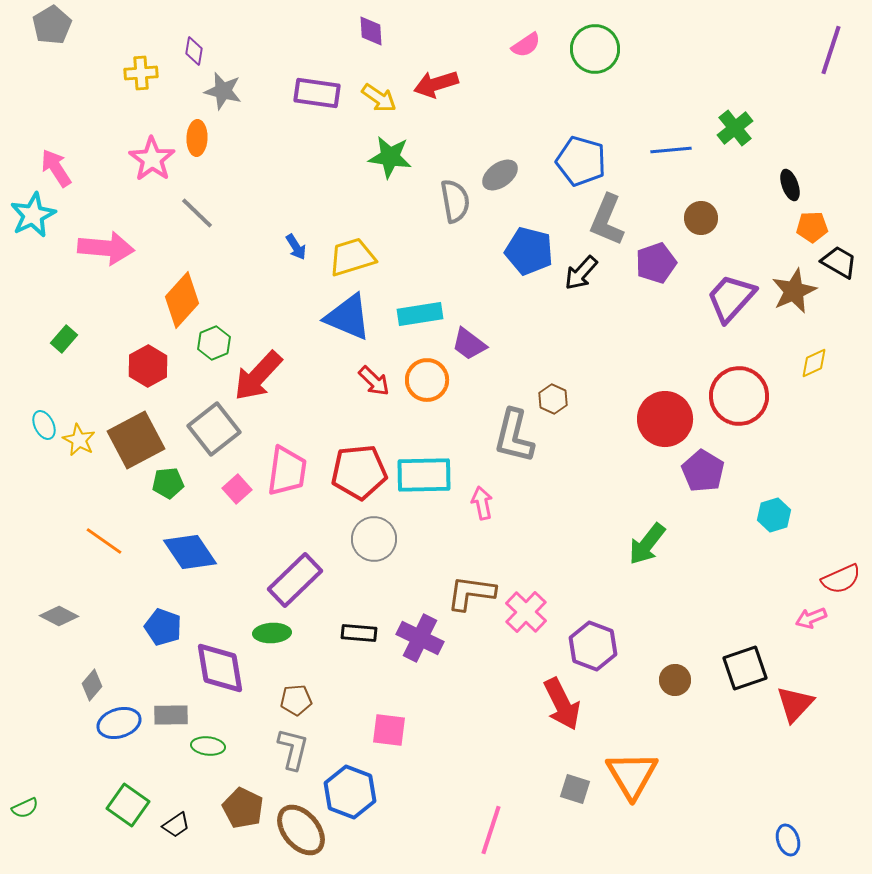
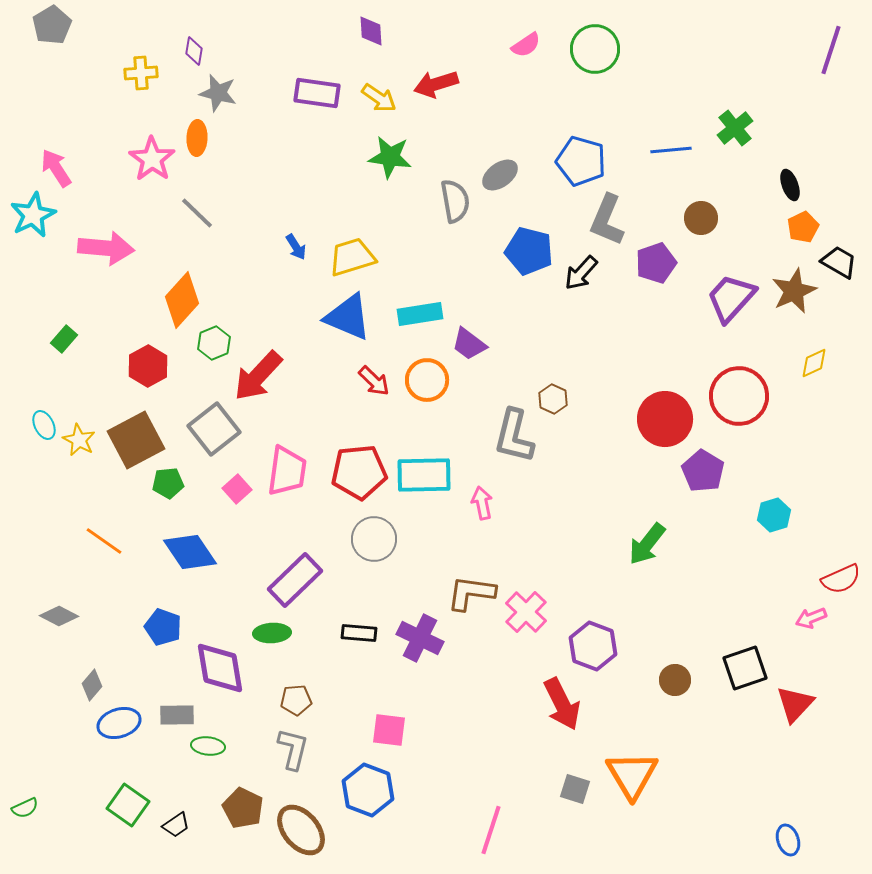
gray star at (223, 91): moved 5 px left, 2 px down
orange pentagon at (812, 227): moved 9 px left; rotated 24 degrees counterclockwise
gray rectangle at (171, 715): moved 6 px right
blue hexagon at (350, 792): moved 18 px right, 2 px up
